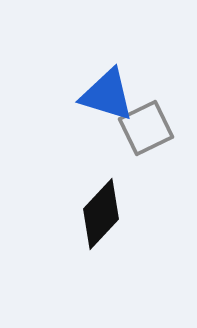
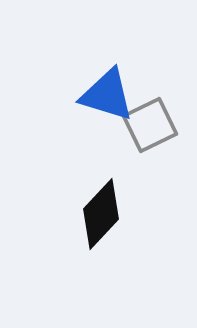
gray square: moved 4 px right, 3 px up
